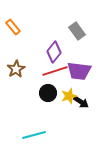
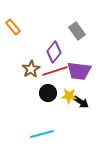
brown star: moved 15 px right
yellow star: rotated 21 degrees clockwise
cyan line: moved 8 px right, 1 px up
